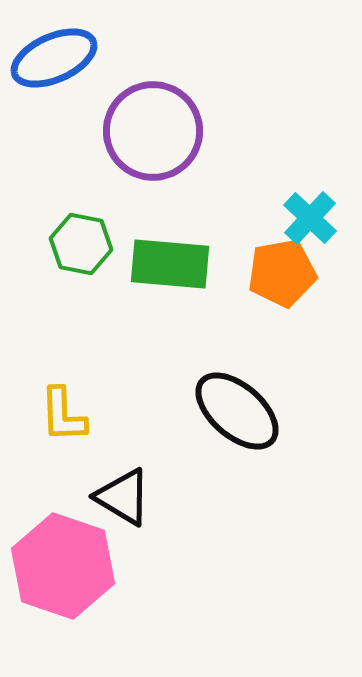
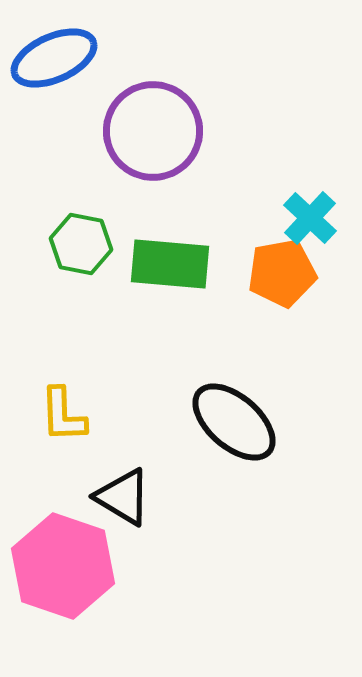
black ellipse: moved 3 px left, 11 px down
